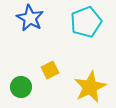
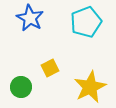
yellow square: moved 2 px up
